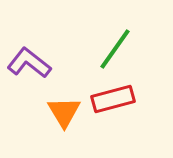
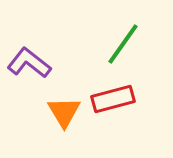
green line: moved 8 px right, 5 px up
